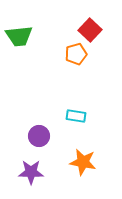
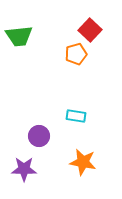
purple star: moved 7 px left, 3 px up
